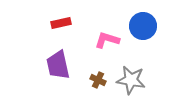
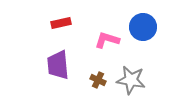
blue circle: moved 1 px down
purple trapezoid: rotated 8 degrees clockwise
